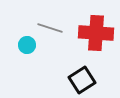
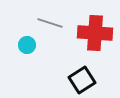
gray line: moved 5 px up
red cross: moved 1 px left
